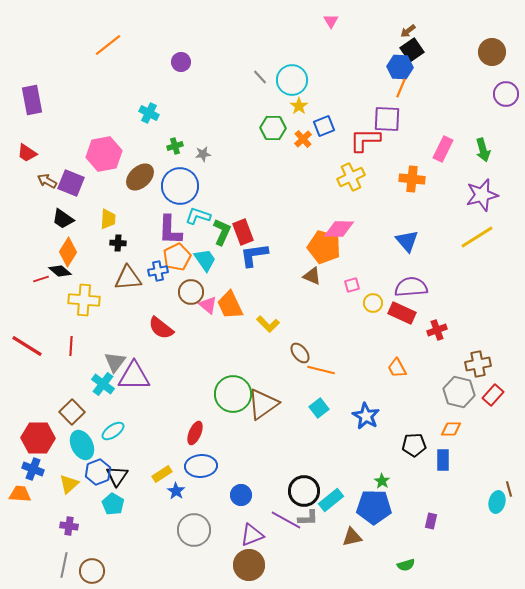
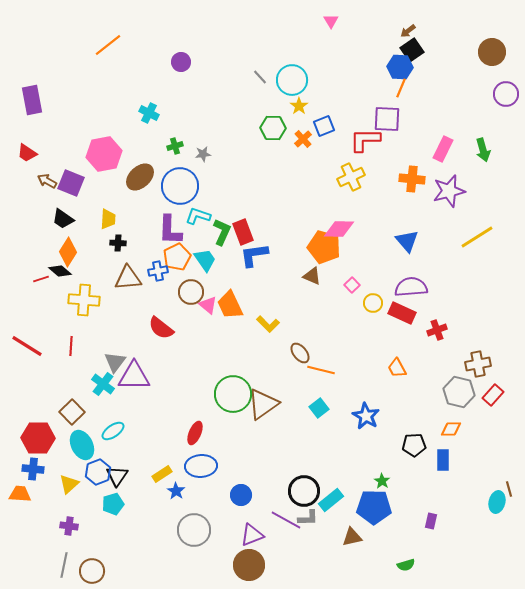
purple star at (482, 195): moved 33 px left, 4 px up
pink square at (352, 285): rotated 28 degrees counterclockwise
blue cross at (33, 469): rotated 15 degrees counterclockwise
cyan pentagon at (113, 504): rotated 25 degrees clockwise
